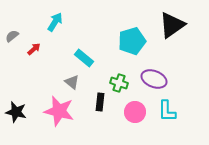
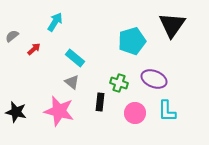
black triangle: rotated 20 degrees counterclockwise
cyan rectangle: moved 9 px left
pink circle: moved 1 px down
